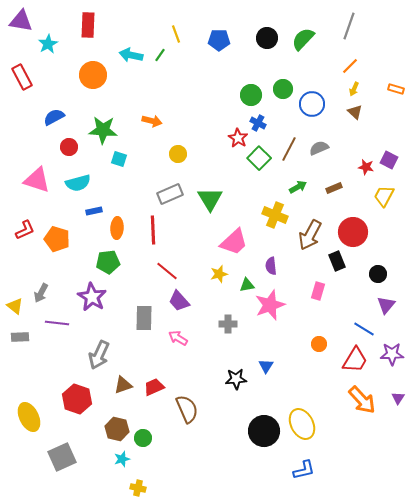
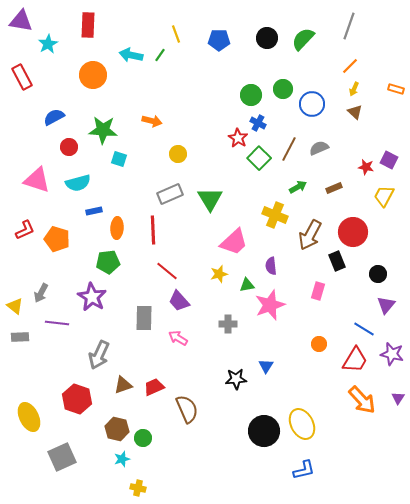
purple star at (392, 354): rotated 15 degrees clockwise
